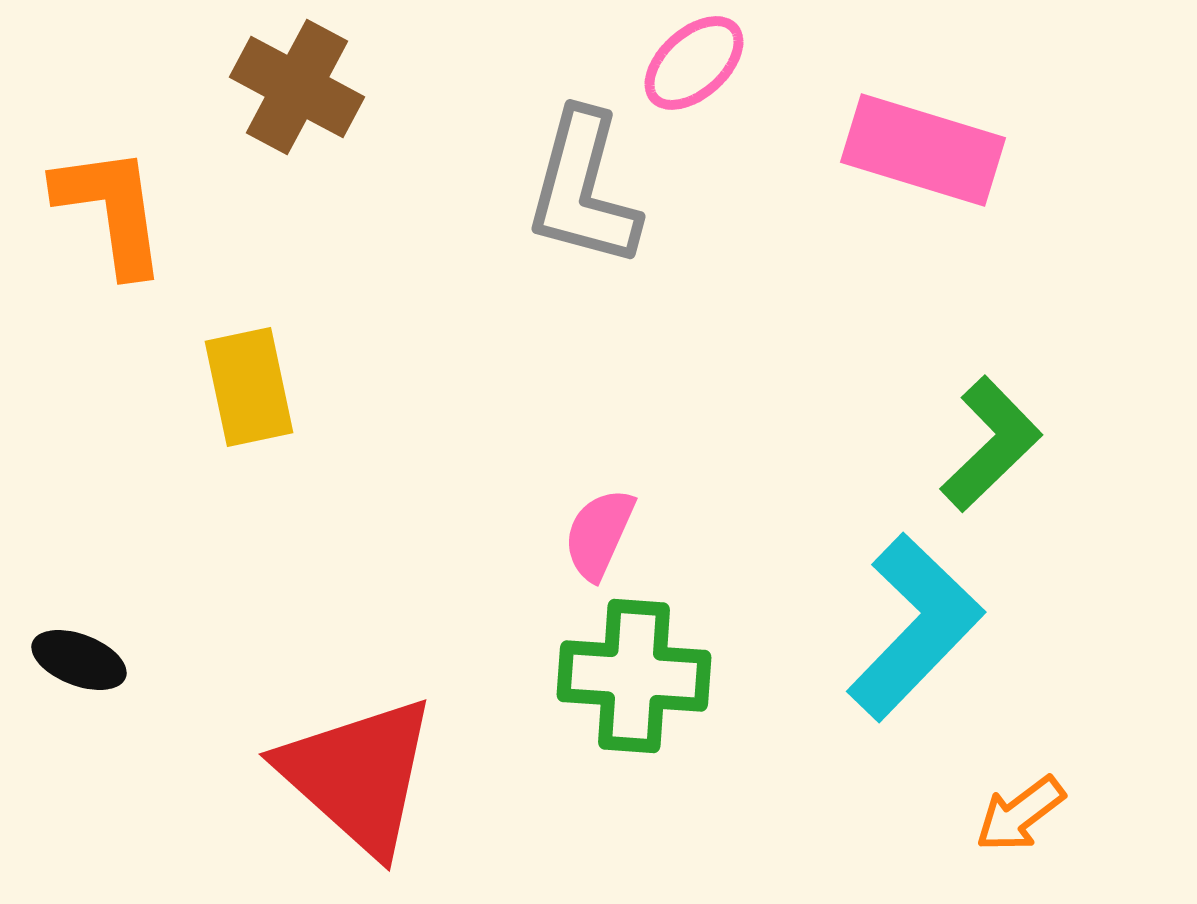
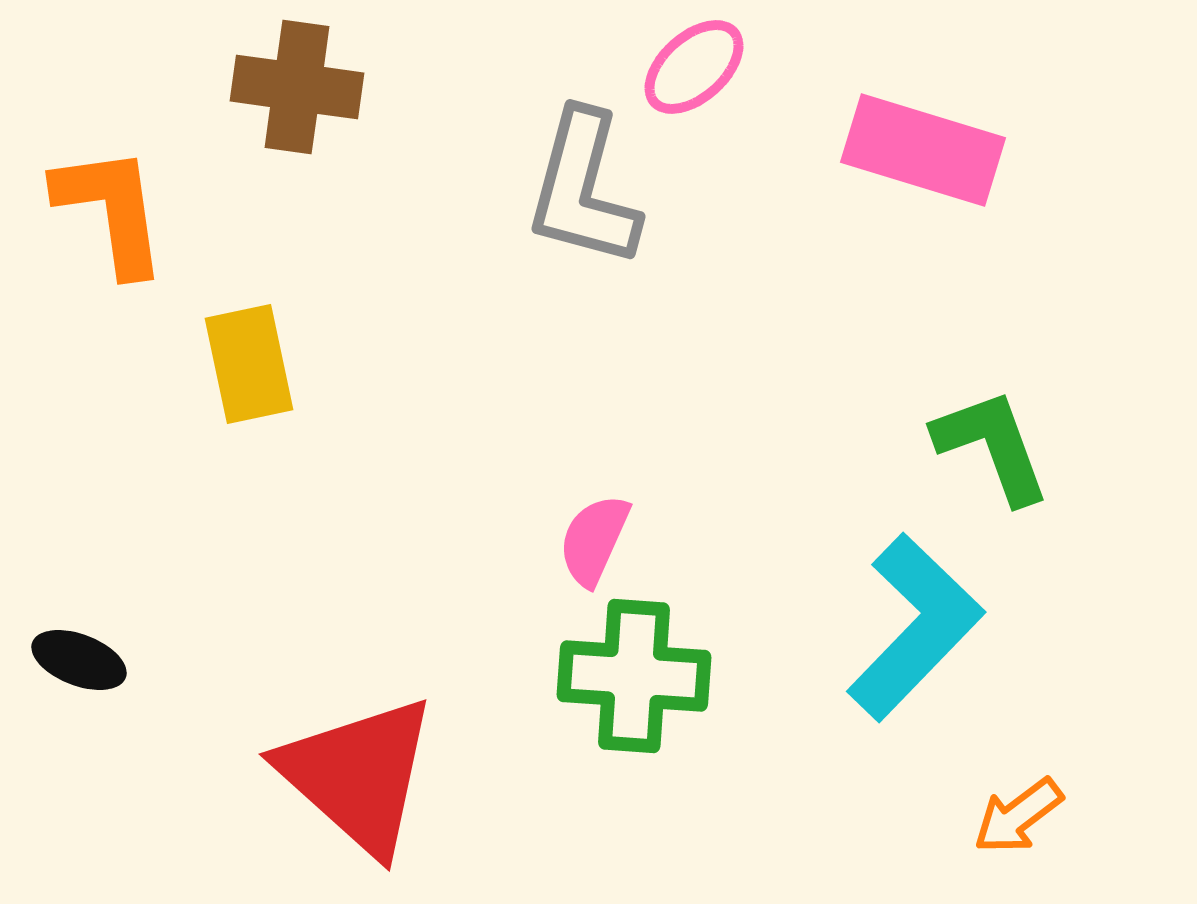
pink ellipse: moved 4 px down
brown cross: rotated 20 degrees counterclockwise
yellow rectangle: moved 23 px up
green L-shape: moved 1 px right, 2 px down; rotated 66 degrees counterclockwise
pink semicircle: moved 5 px left, 6 px down
orange arrow: moved 2 px left, 2 px down
